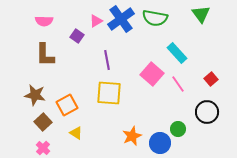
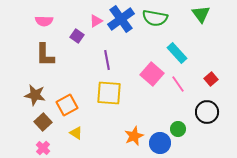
orange star: moved 2 px right
